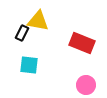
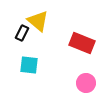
yellow triangle: rotated 30 degrees clockwise
pink circle: moved 2 px up
